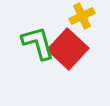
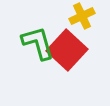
red square: moved 1 px left, 1 px down
